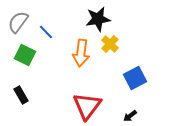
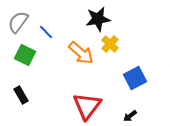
orange arrow: rotated 56 degrees counterclockwise
